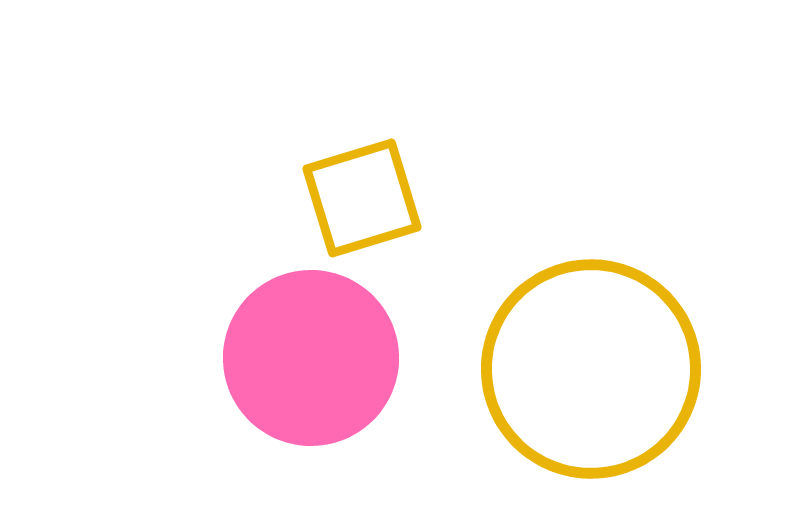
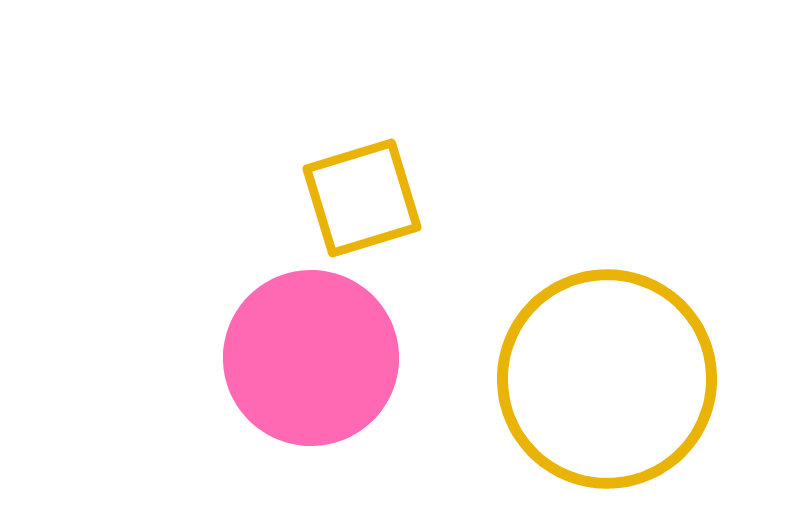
yellow circle: moved 16 px right, 10 px down
